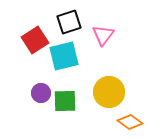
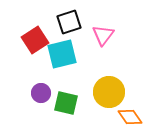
cyan square: moved 2 px left, 2 px up
green square: moved 1 px right, 2 px down; rotated 15 degrees clockwise
orange diamond: moved 5 px up; rotated 20 degrees clockwise
